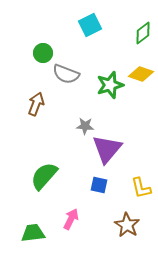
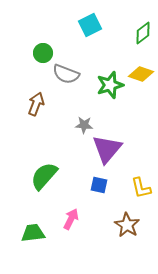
gray star: moved 1 px left, 1 px up
